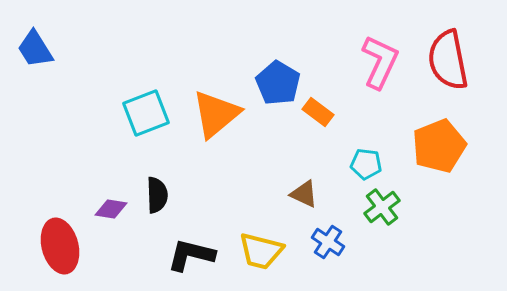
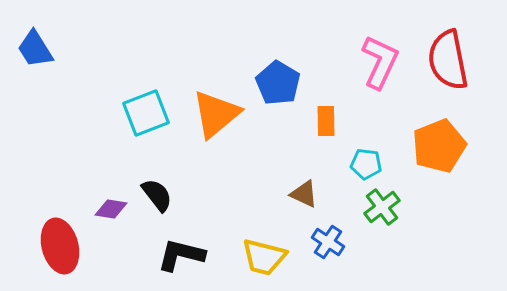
orange rectangle: moved 8 px right, 9 px down; rotated 52 degrees clockwise
black semicircle: rotated 36 degrees counterclockwise
yellow trapezoid: moved 3 px right, 6 px down
black L-shape: moved 10 px left
